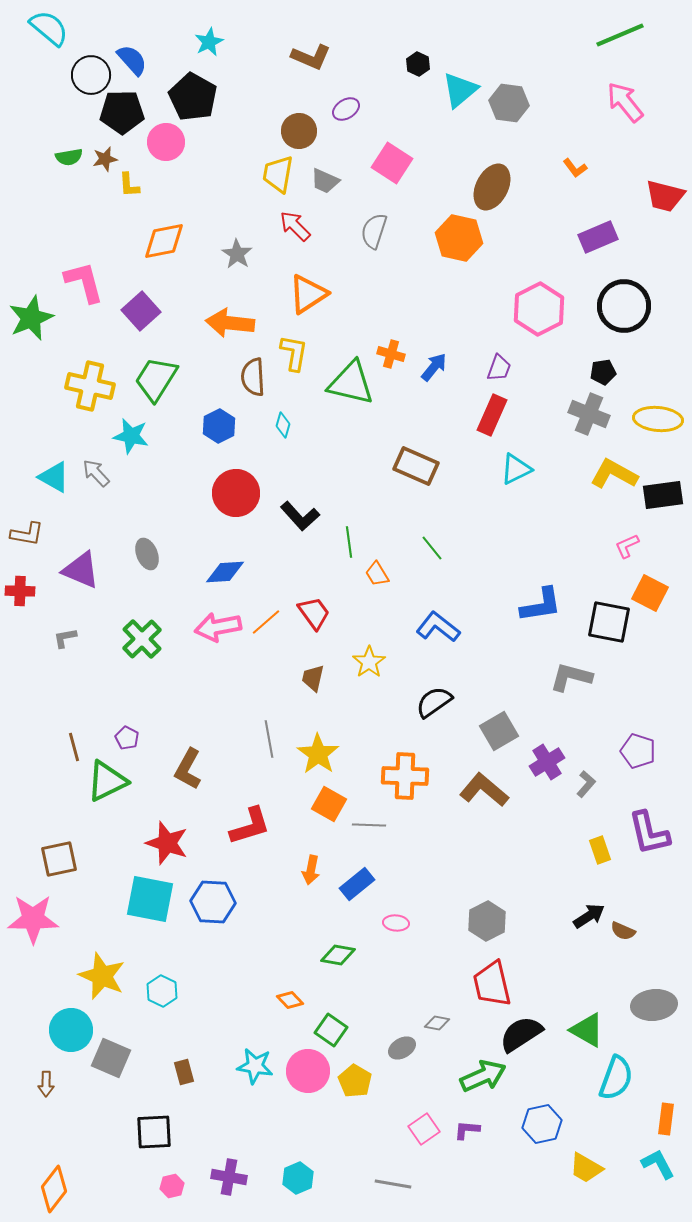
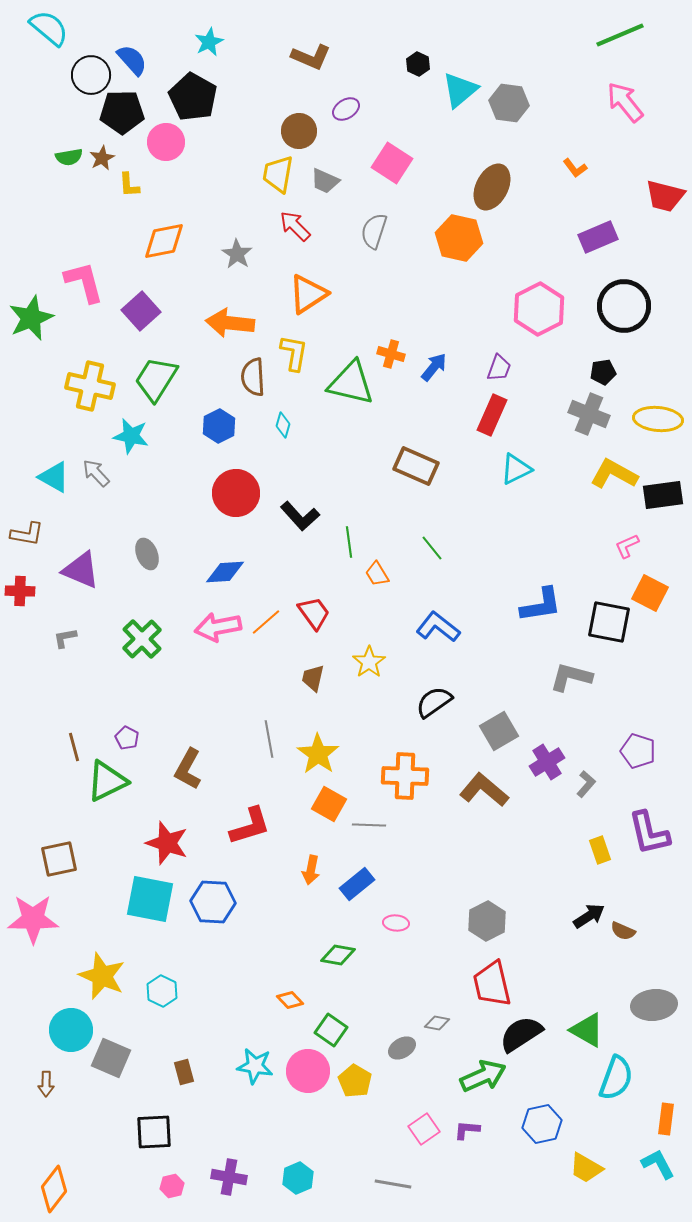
brown star at (105, 159): moved 3 px left, 1 px up; rotated 15 degrees counterclockwise
